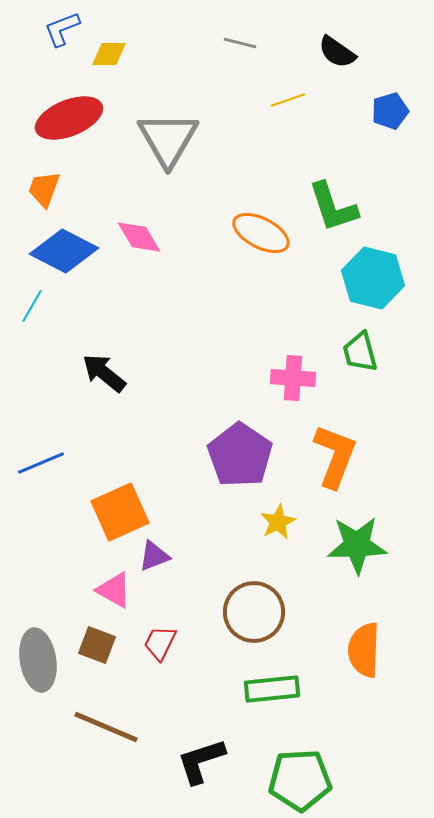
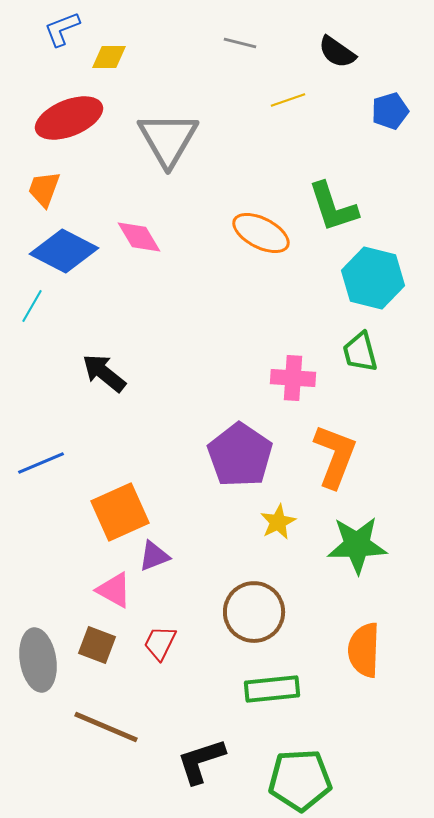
yellow diamond: moved 3 px down
